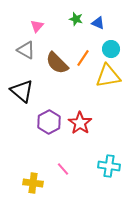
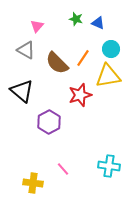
red star: moved 28 px up; rotated 20 degrees clockwise
